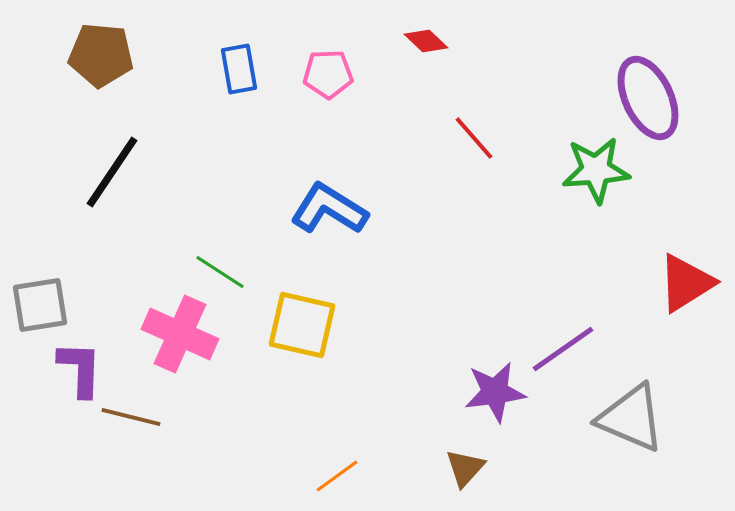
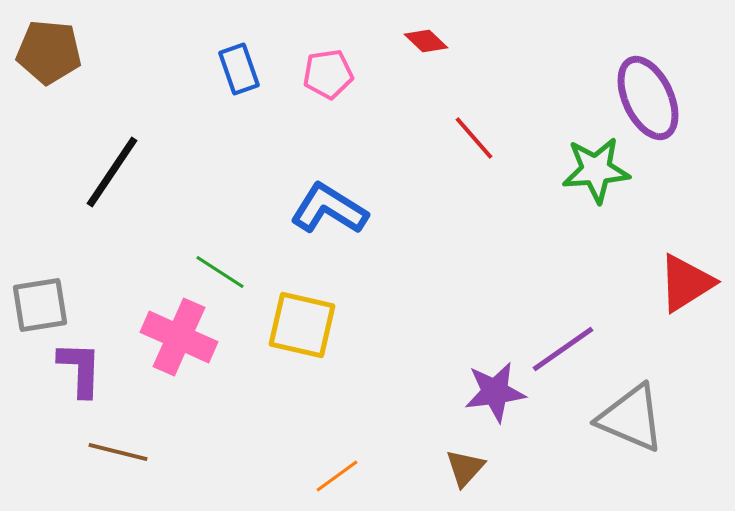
brown pentagon: moved 52 px left, 3 px up
blue rectangle: rotated 9 degrees counterclockwise
pink pentagon: rotated 6 degrees counterclockwise
pink cross: moved 1 px left, 3 px down
brown line: moved 13 px left, 35 px down
